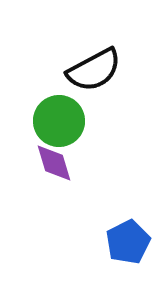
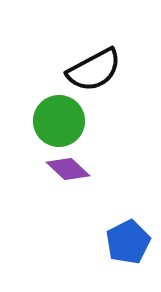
purple diamond: moved 14 px right, 6 px down; rotated 30 degrees counterclockwise
